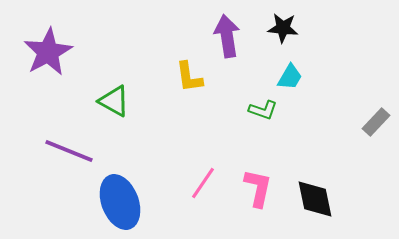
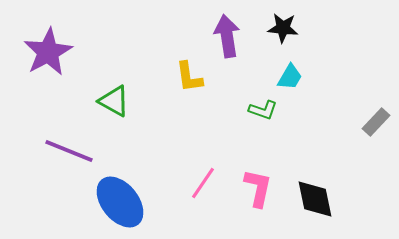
blue ellipse: rotated 18 degrees counterclockwise
